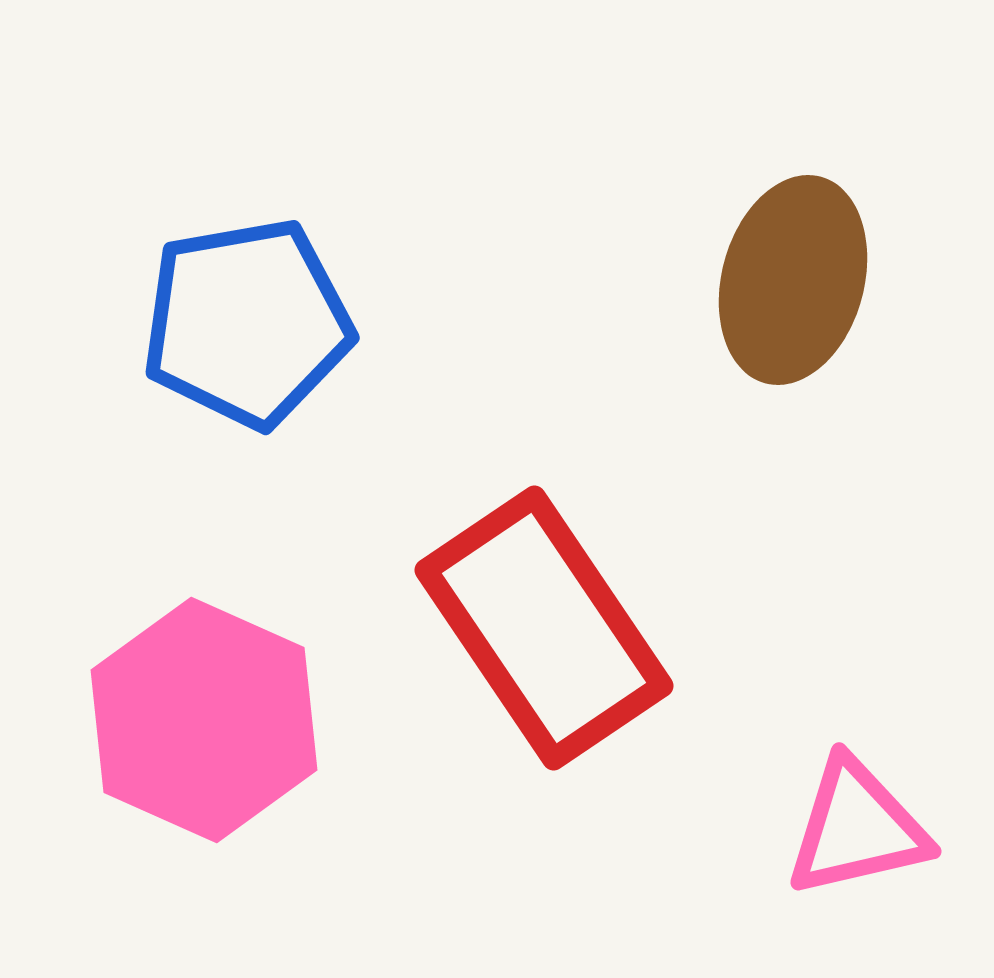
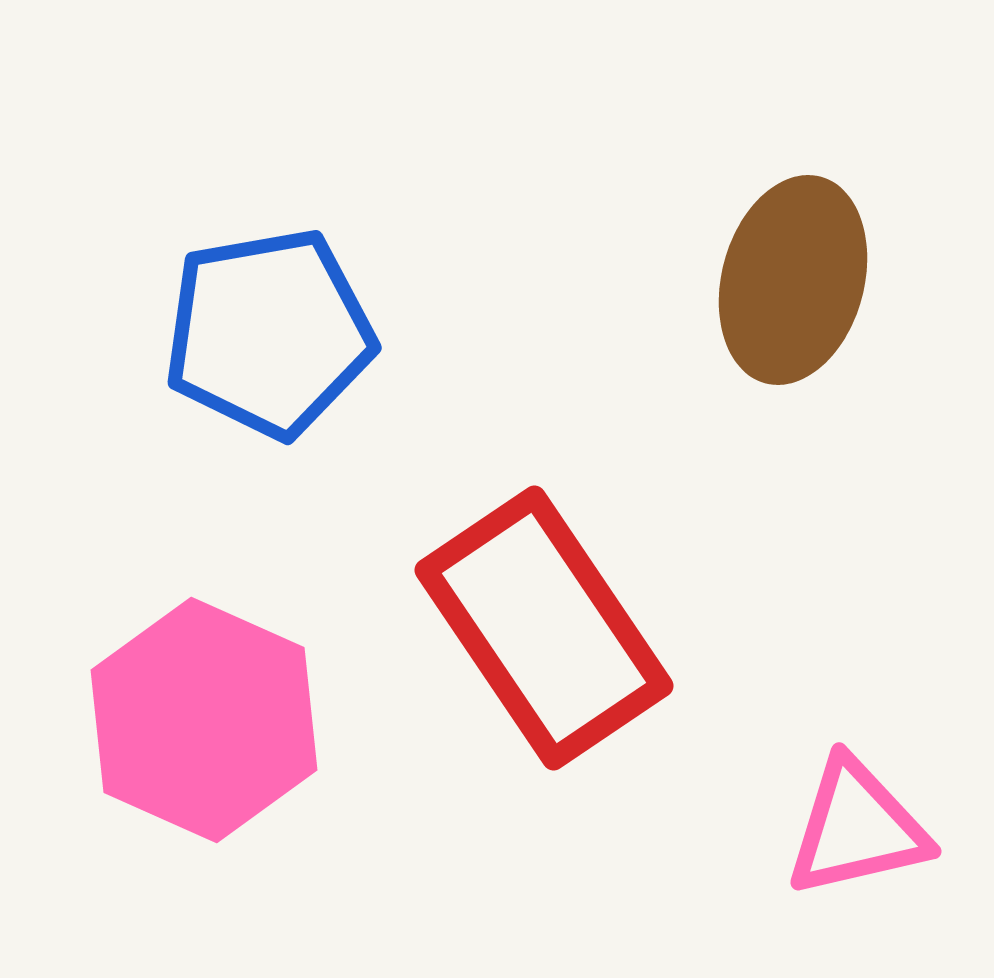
blue pentagon: moved 22 px right, 10 px down
